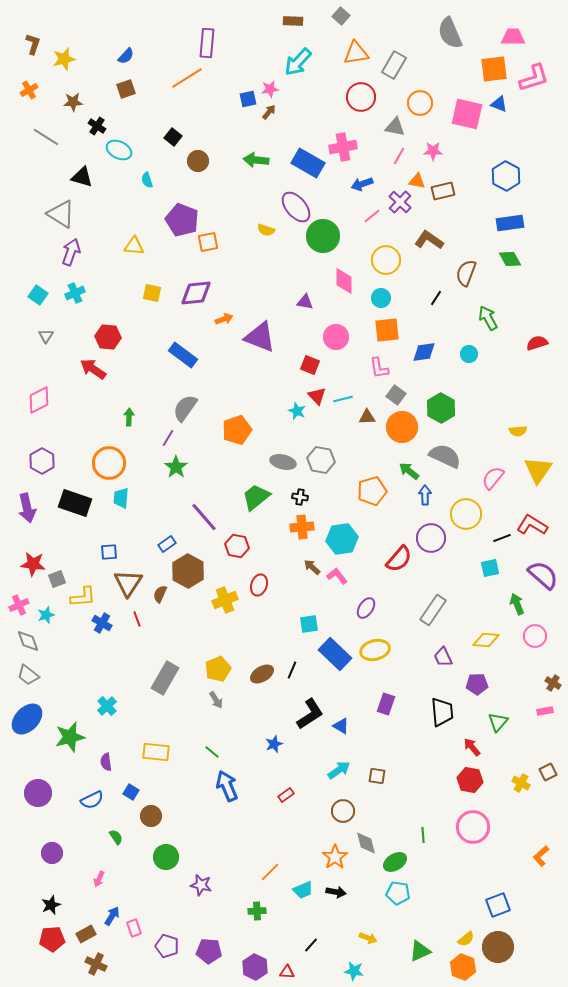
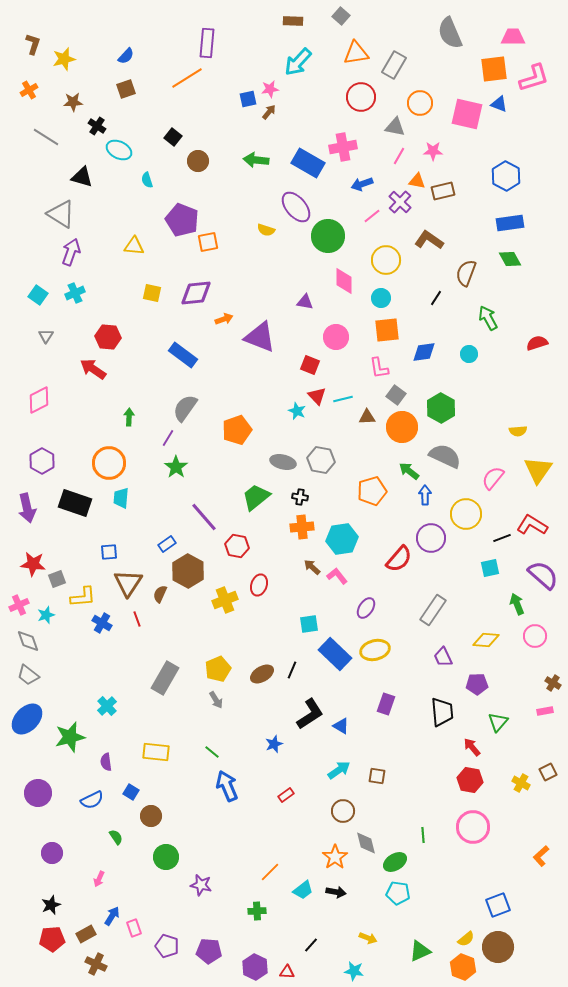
green circle at (323, 236): moved 5 px right
cyan trapezoid at (303, 890): rotated 15 degrees counterclockwise
